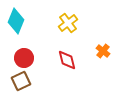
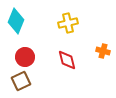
yellow cross: rotated 24 degrees clockwise
orange cross: rotated 24 degrees counterclockwise
red circle: moved 1 px right, 1 px up
